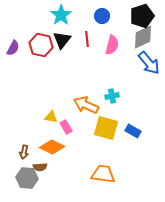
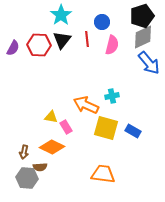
blue circle: moved 6 px down
red hexagon: moved 2 px left; rotated 10 degrees counterclockwise
